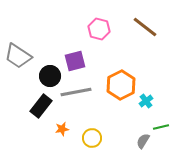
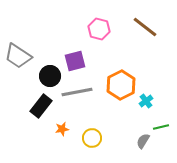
gray line: moved 1 px right
